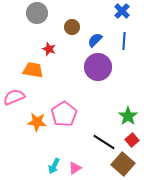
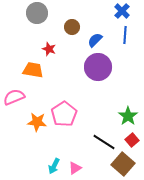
blue line: moved 1 px right, 6 px up
